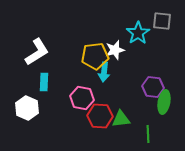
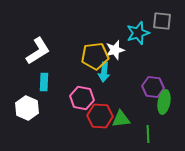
cyan star: rotated 15 degrees clockwise
white L-shape: moved 1 px right, 1 px up
